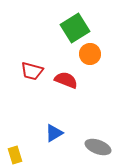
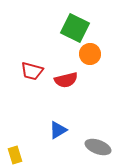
green square: rotated 32 degrees counterclockwise
red semicircle: rotated 145 degrees clockwise
blue triangle: moved 4 px right, 3 px up
